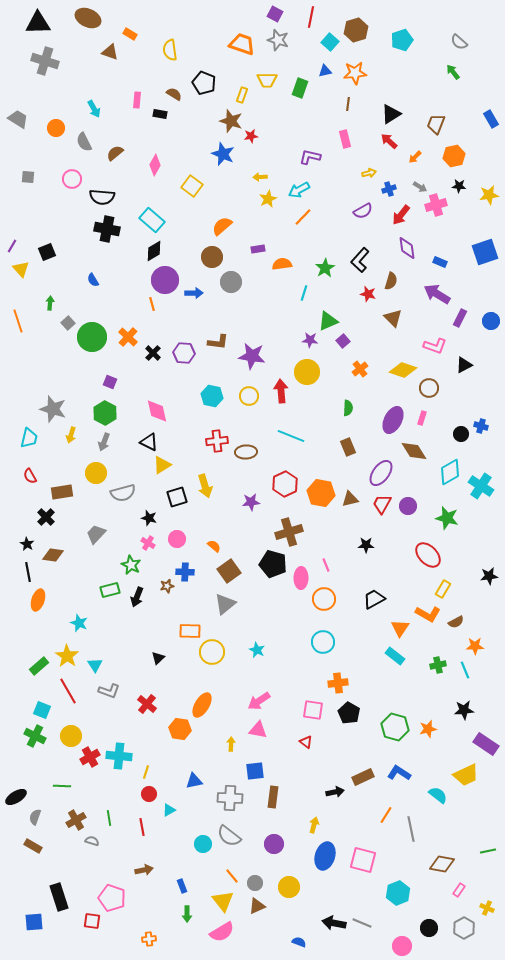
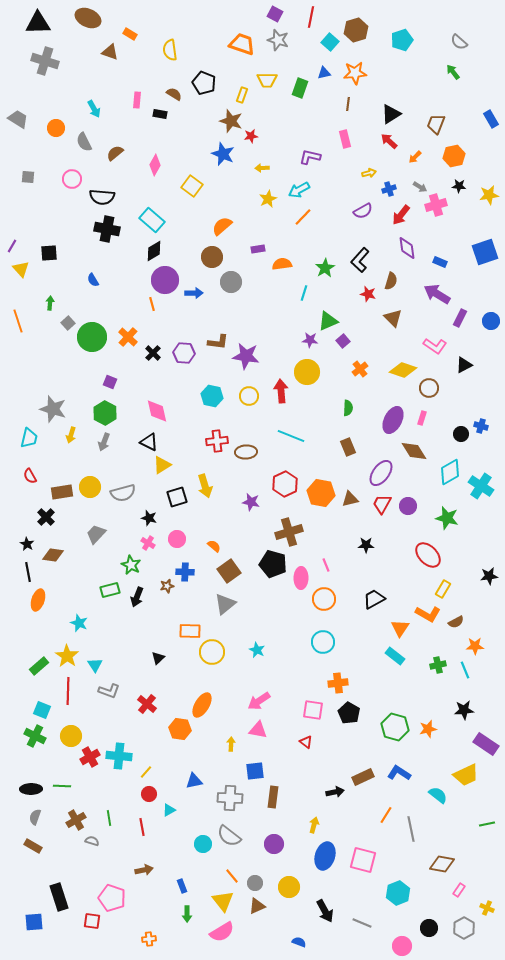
blue triangle at (325, 71): moved 1 px left, 2 px down
yellow arrow at (260, 177): moved 2 px right, 9 px up
black square at (47, 252): moved 2 px right, 1 px down; rotated 18 degrees clockwise
pink L-shape at (435, 346): rotated 15 degrees clockwise
purple star at (252, 356): moved 6 px left
yellow circle at (96, 473): moved 6 px left, 14 px down
purple star at (251, 502): rotated 18 degrees clockwise
red line at (68, 691): rotated 32 degrees clockwise
yellow line at (146, 772): rotated 24 degrees clockwise
black ellipse at (16, 797): moved 15 px right, 8 px up; rotated 30 degrees clockwise
green line at (488, 851): moved 1 px left, 27 px up
black arrow at (334, 923): moved 9 px left, 12 px up; rotated 130 degrees counterclockwise
